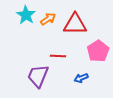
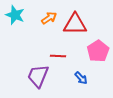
cyan star: moved 11 px left; rotated 12 degrees counterclockwise
orange arrow: moved 1 px right, 1 px up
blue arrow: rotated 112 degrees counterclockwise
